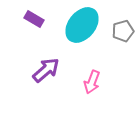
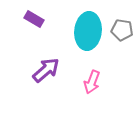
cyan ellipse: moved 6 px right, 6 px down; rotated 33 degrees counterclockwise
gray pentagon: moved 1 px left, 1 px up; rotated 25 degrees clockwise
